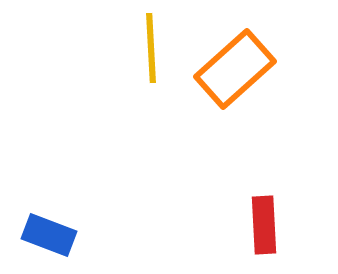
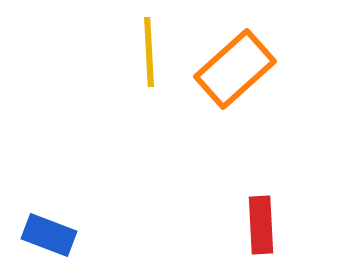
yellow line: moved 2 px left, 4 px down
red rectangle: moved 3 px left
